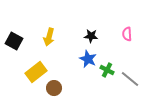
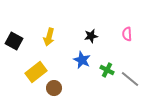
black star: rotated 16 degrees counterclockwise
blue star: moved 6 px left, 1 px down
